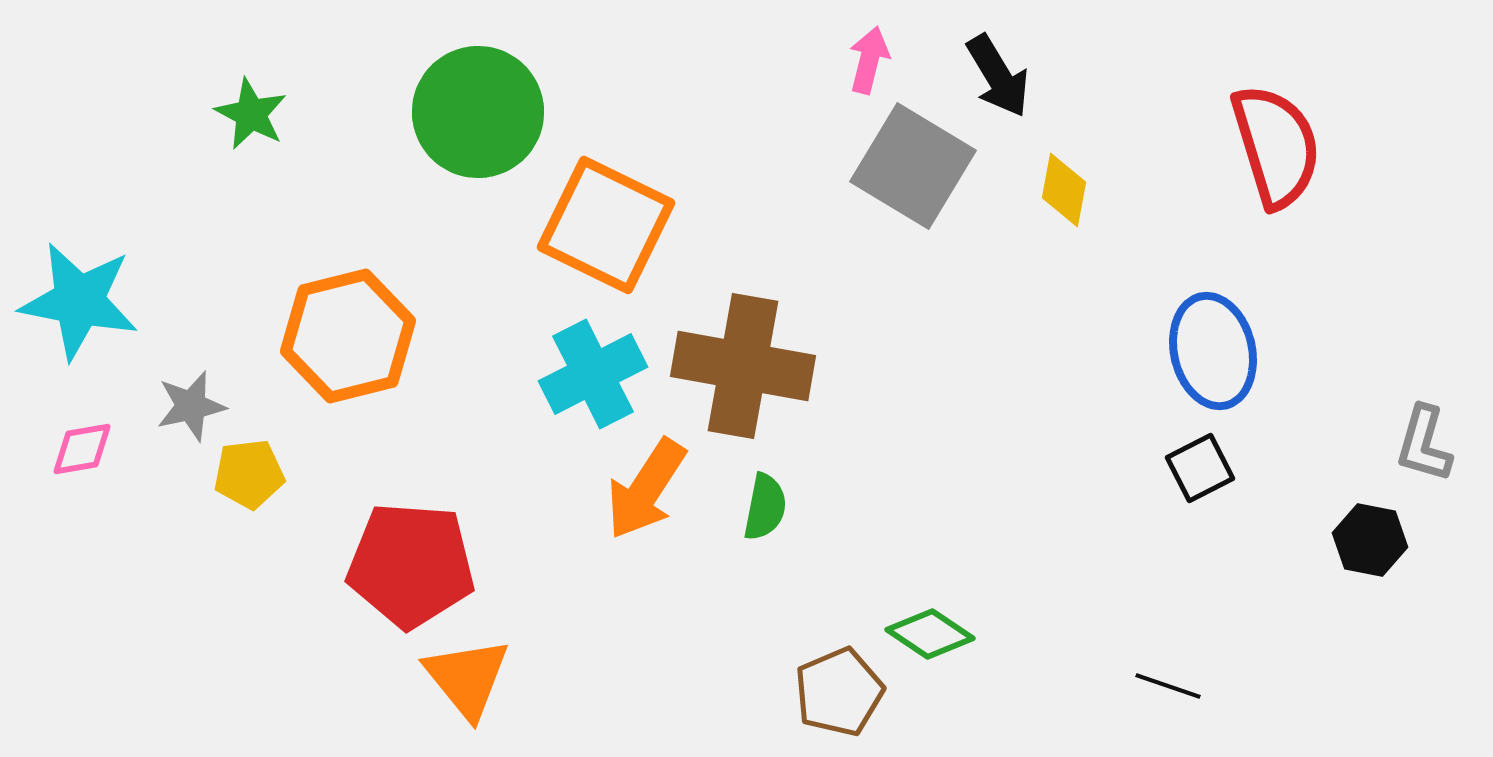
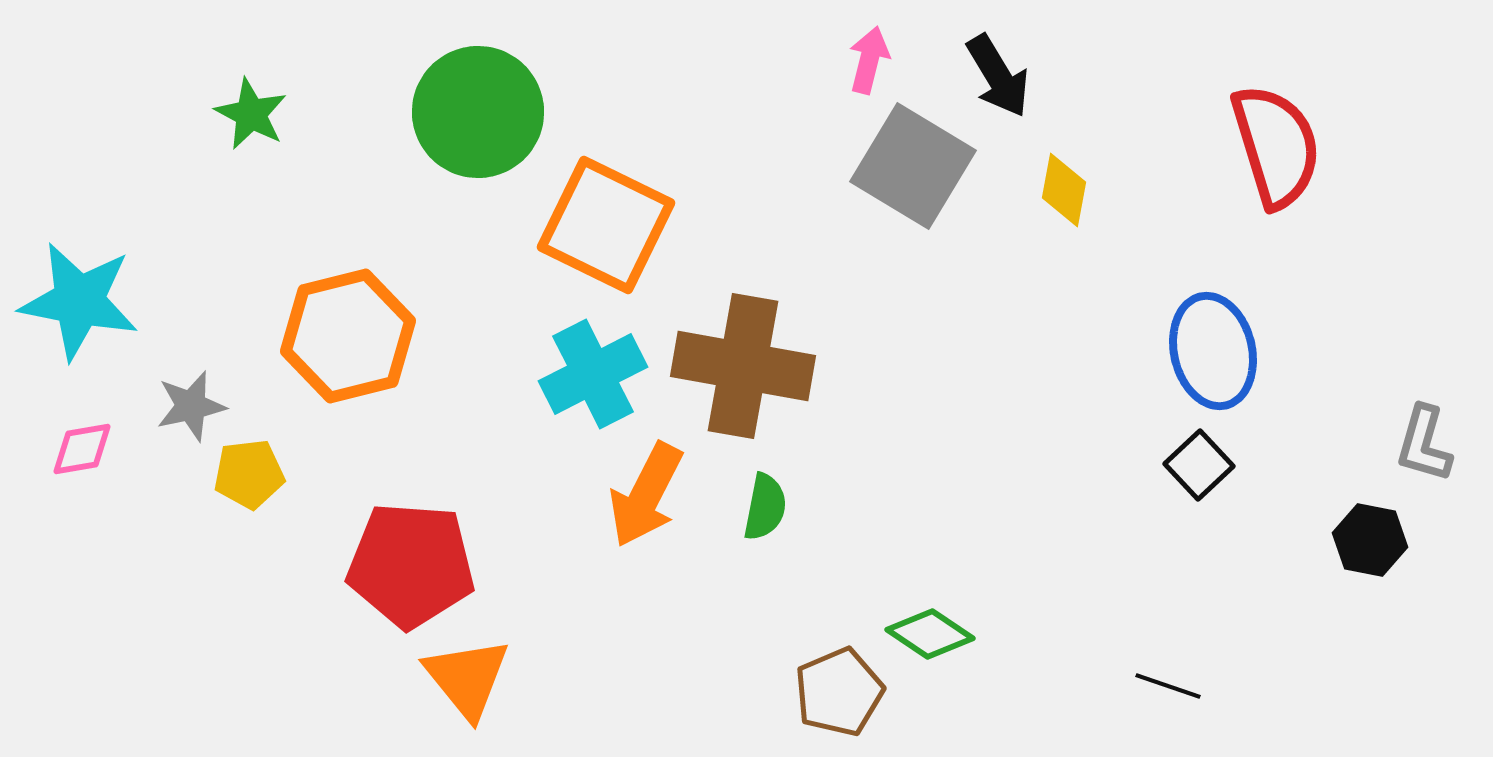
black square: moved 1 px left, 3 px up; rotated 16 degrees counterclockwise
orange arrow: moved 6 px down; rotated 6 degrees counterclockwise
